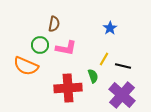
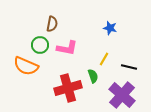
brown semicircle: moved 2 px left
blue star: rotated 24 degrees counterclockwise
pink L-shape: moved 1 px right
black line: moved 6 px right, 1 px down
red cross: rotated 12 degrees counterclockwise
